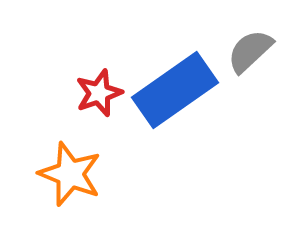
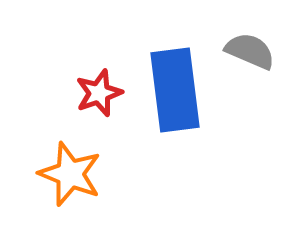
gray semicircle: rotated 66 degrees clockwise
blue rectangle: rotated 62 degrees counterclockwise
